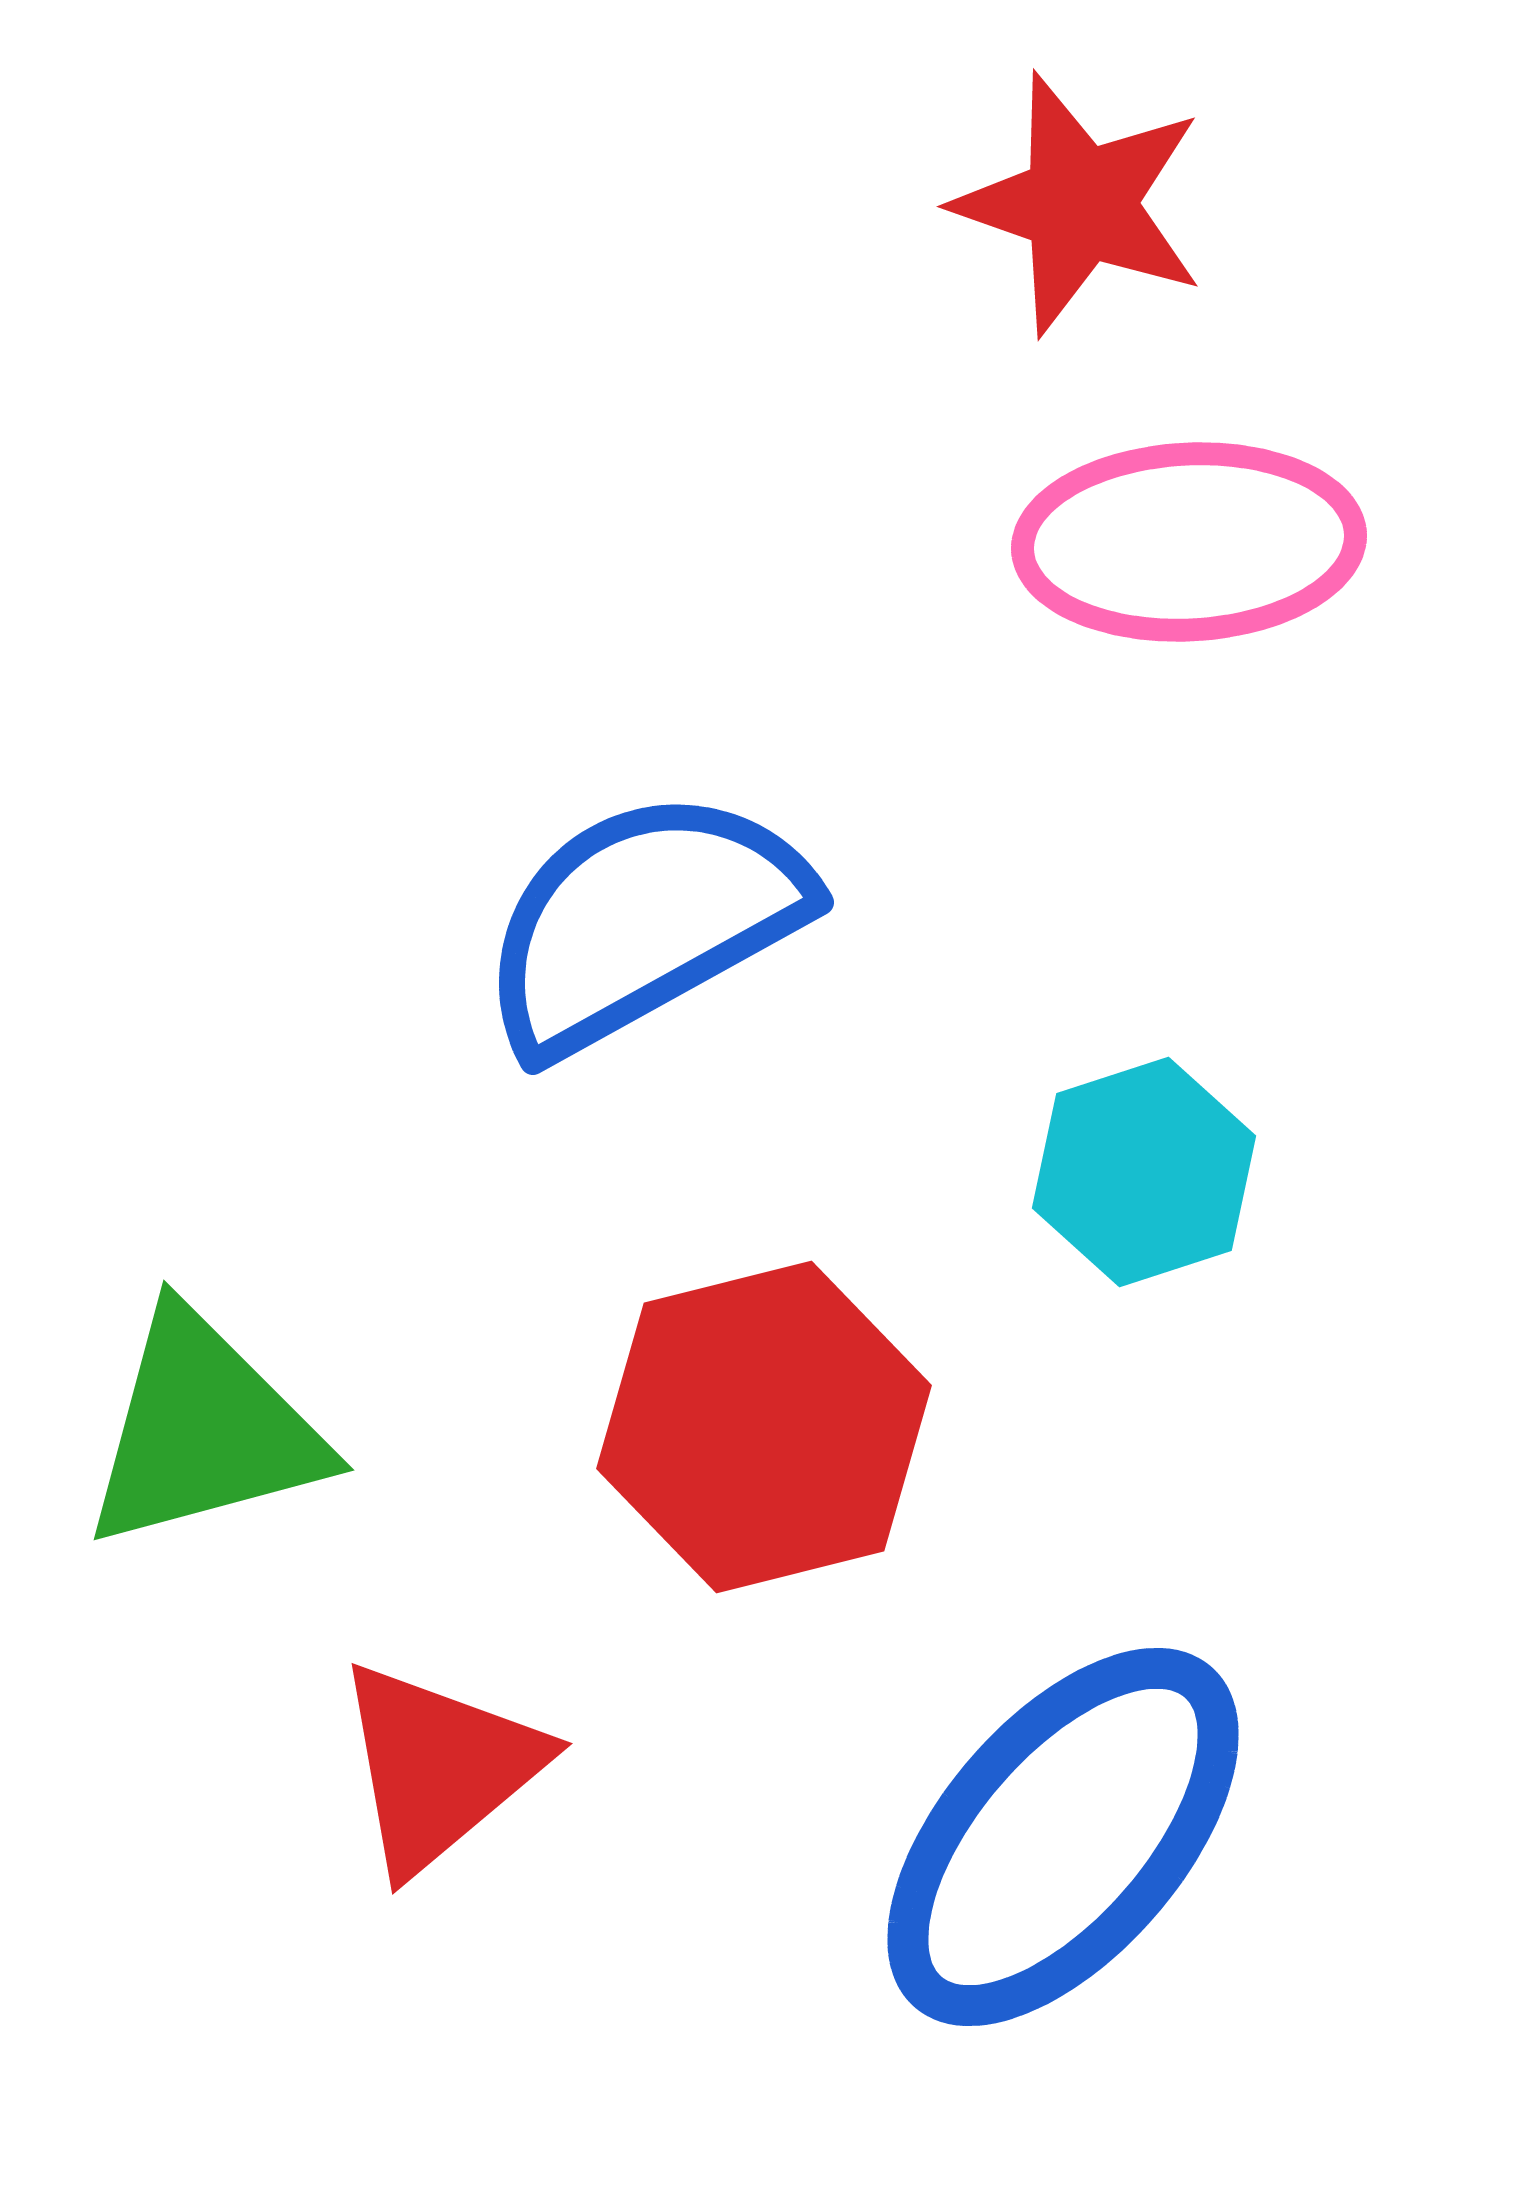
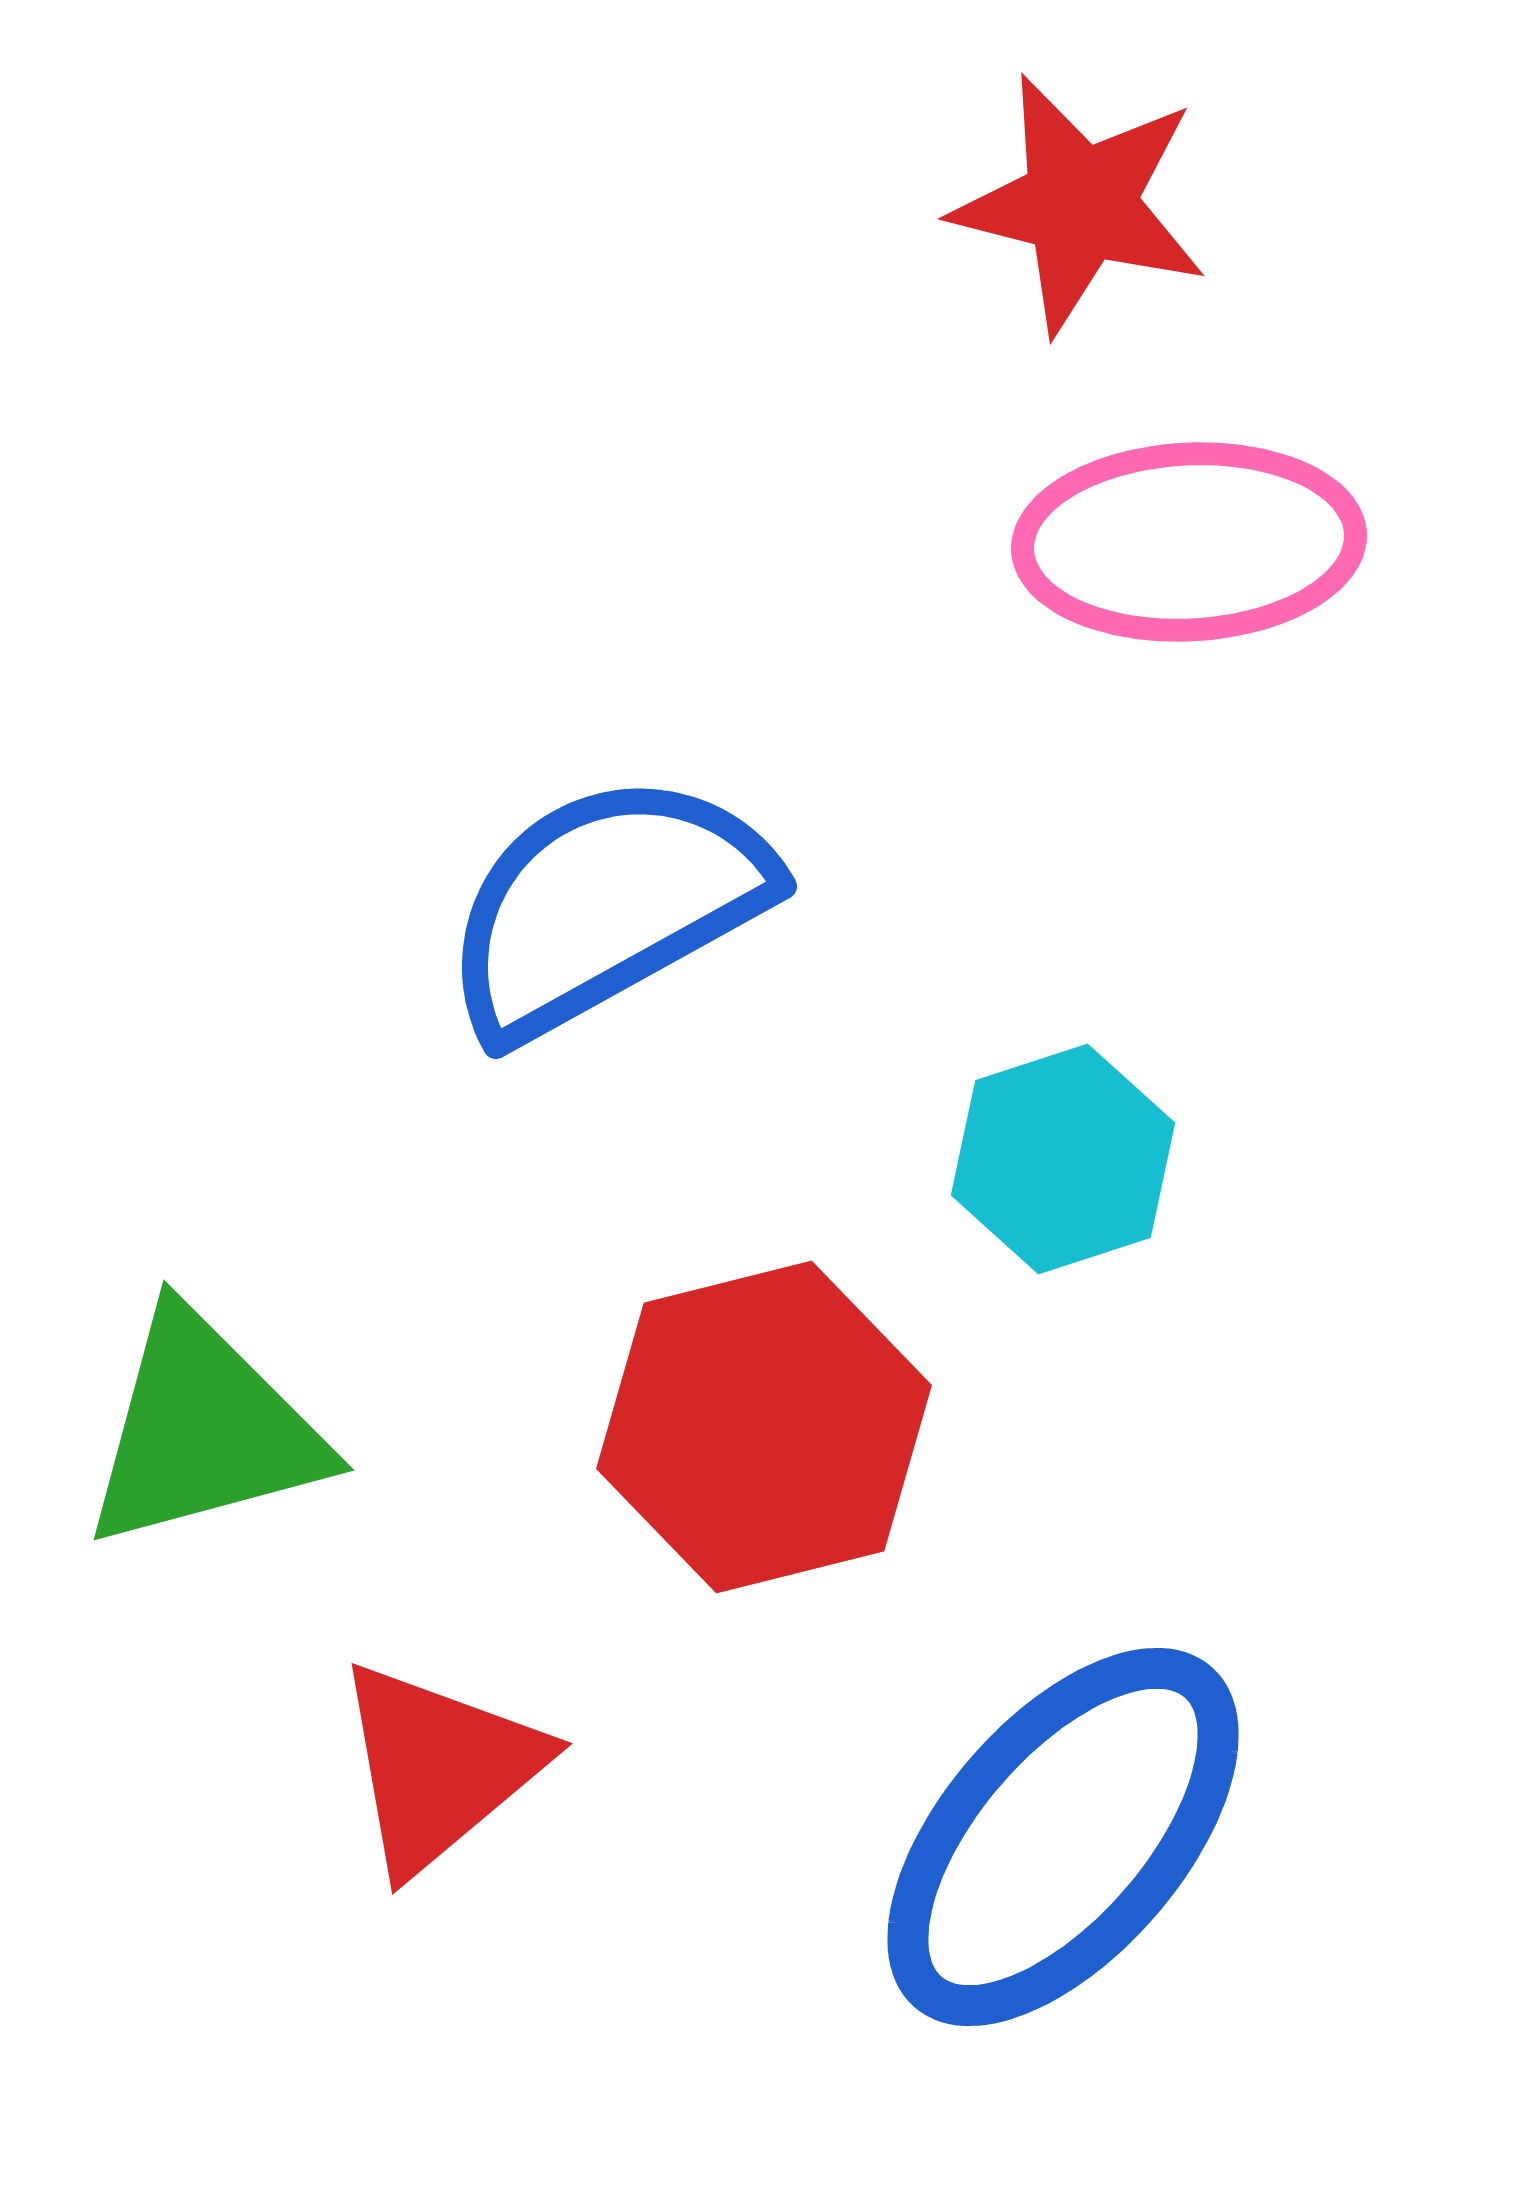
red star: rotated 5 degrees counterclockwise
blue semicircle: moved 37 px left, 16 px up
cyan hexagon: moved 81 px left, 13 px up
